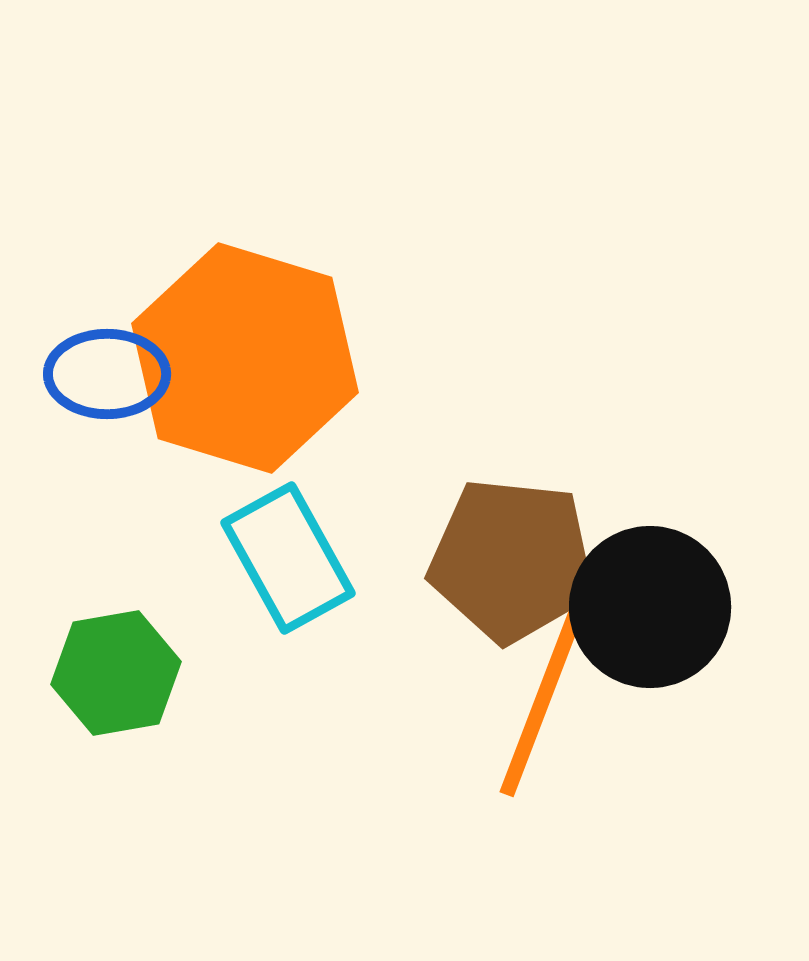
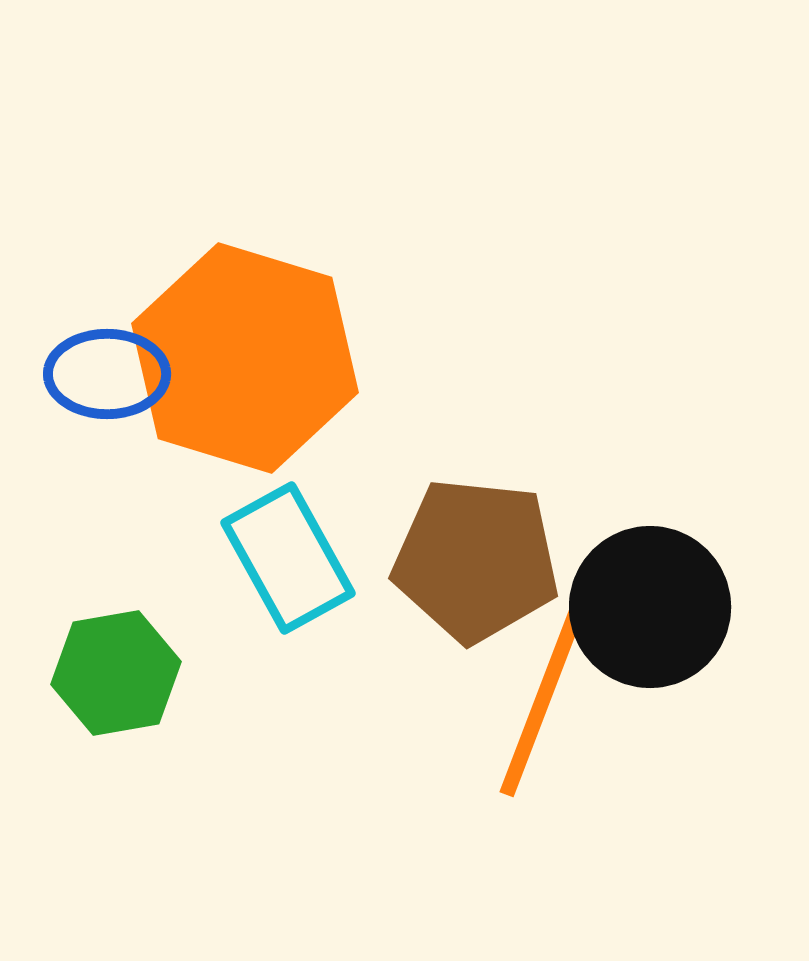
brown pentagon: moved 36 px left
